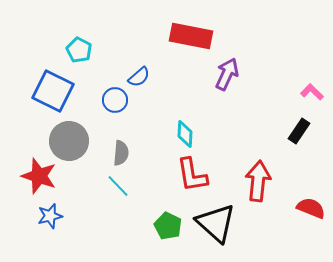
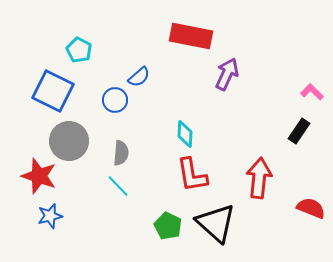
red arrow: moved 1 px right, 3 px up
